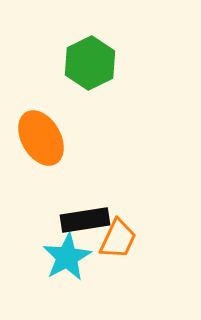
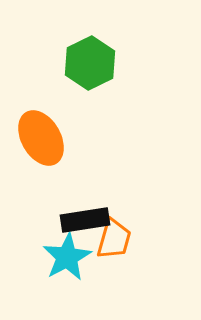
orange trapezoid: moved 4 px left; rotated 9 degrees counterclockwise
